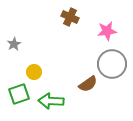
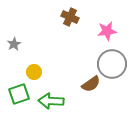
brown semicircle: moved 3 px right
